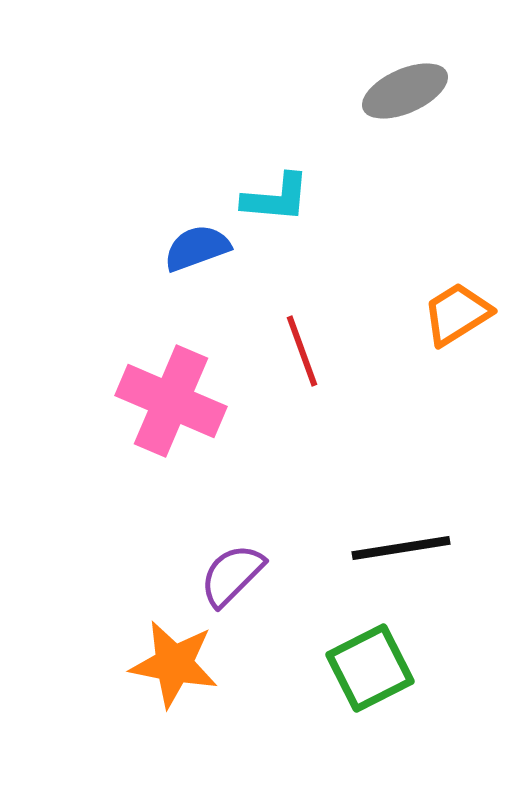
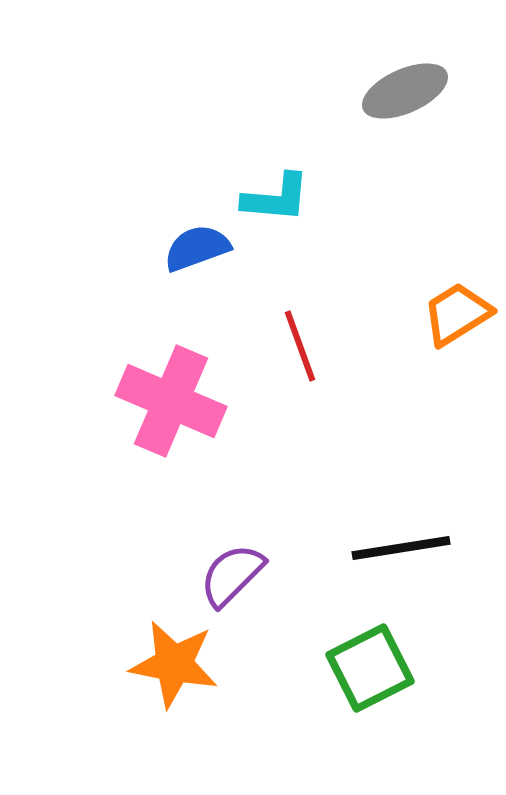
red line: moved 2 px left, 5 px up
